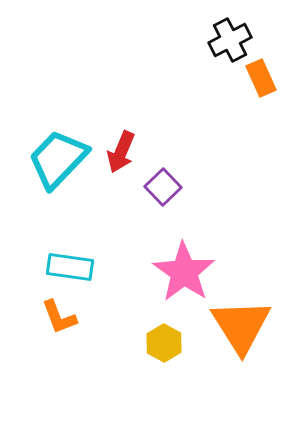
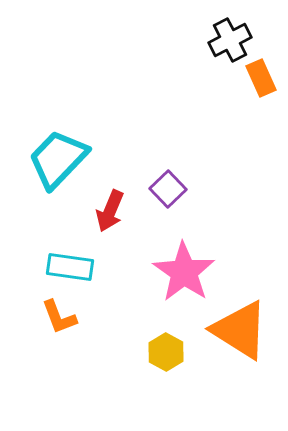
red arrow: moved 11 px left, 59 px down
purple square: moved 5 px right, 2 px down
orange triangle: moved 1 px left, 4 px down; rotated 26 degrees counterclockwise
yellow hexagon: moved 2 px right, 9 px down
